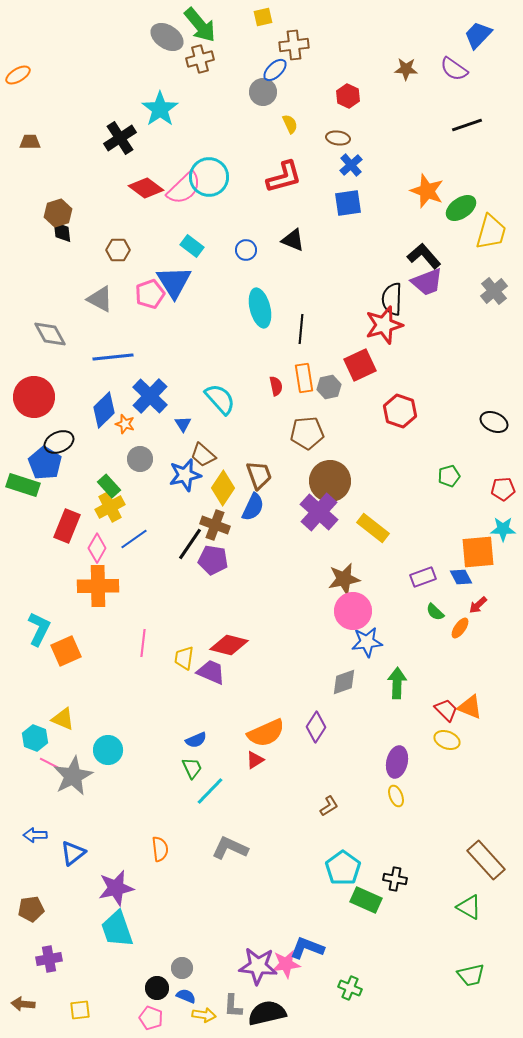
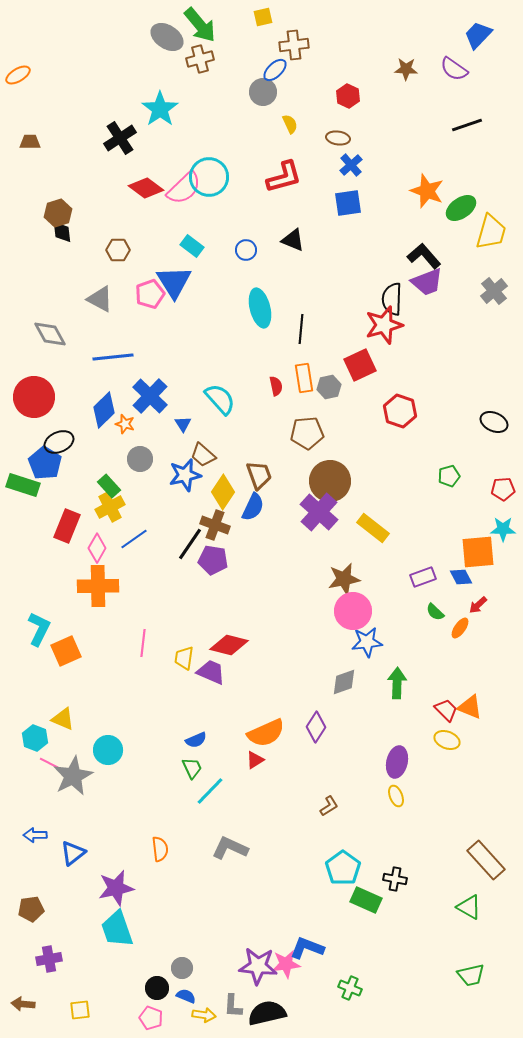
yellow diamond at (223, 488): moved 4 px down
